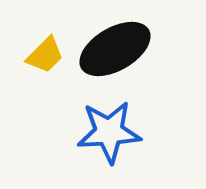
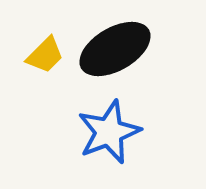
blue star: rotated 18 degrees counterclockwise
